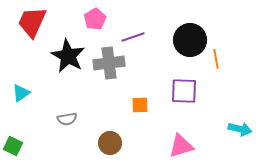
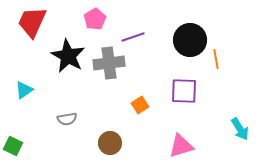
cyan triangle: moved 3 px right, 3 px up
orange square: rotated 30 degrees counterclockwise
cyan arrow: rotated 45 degrees clockwise
